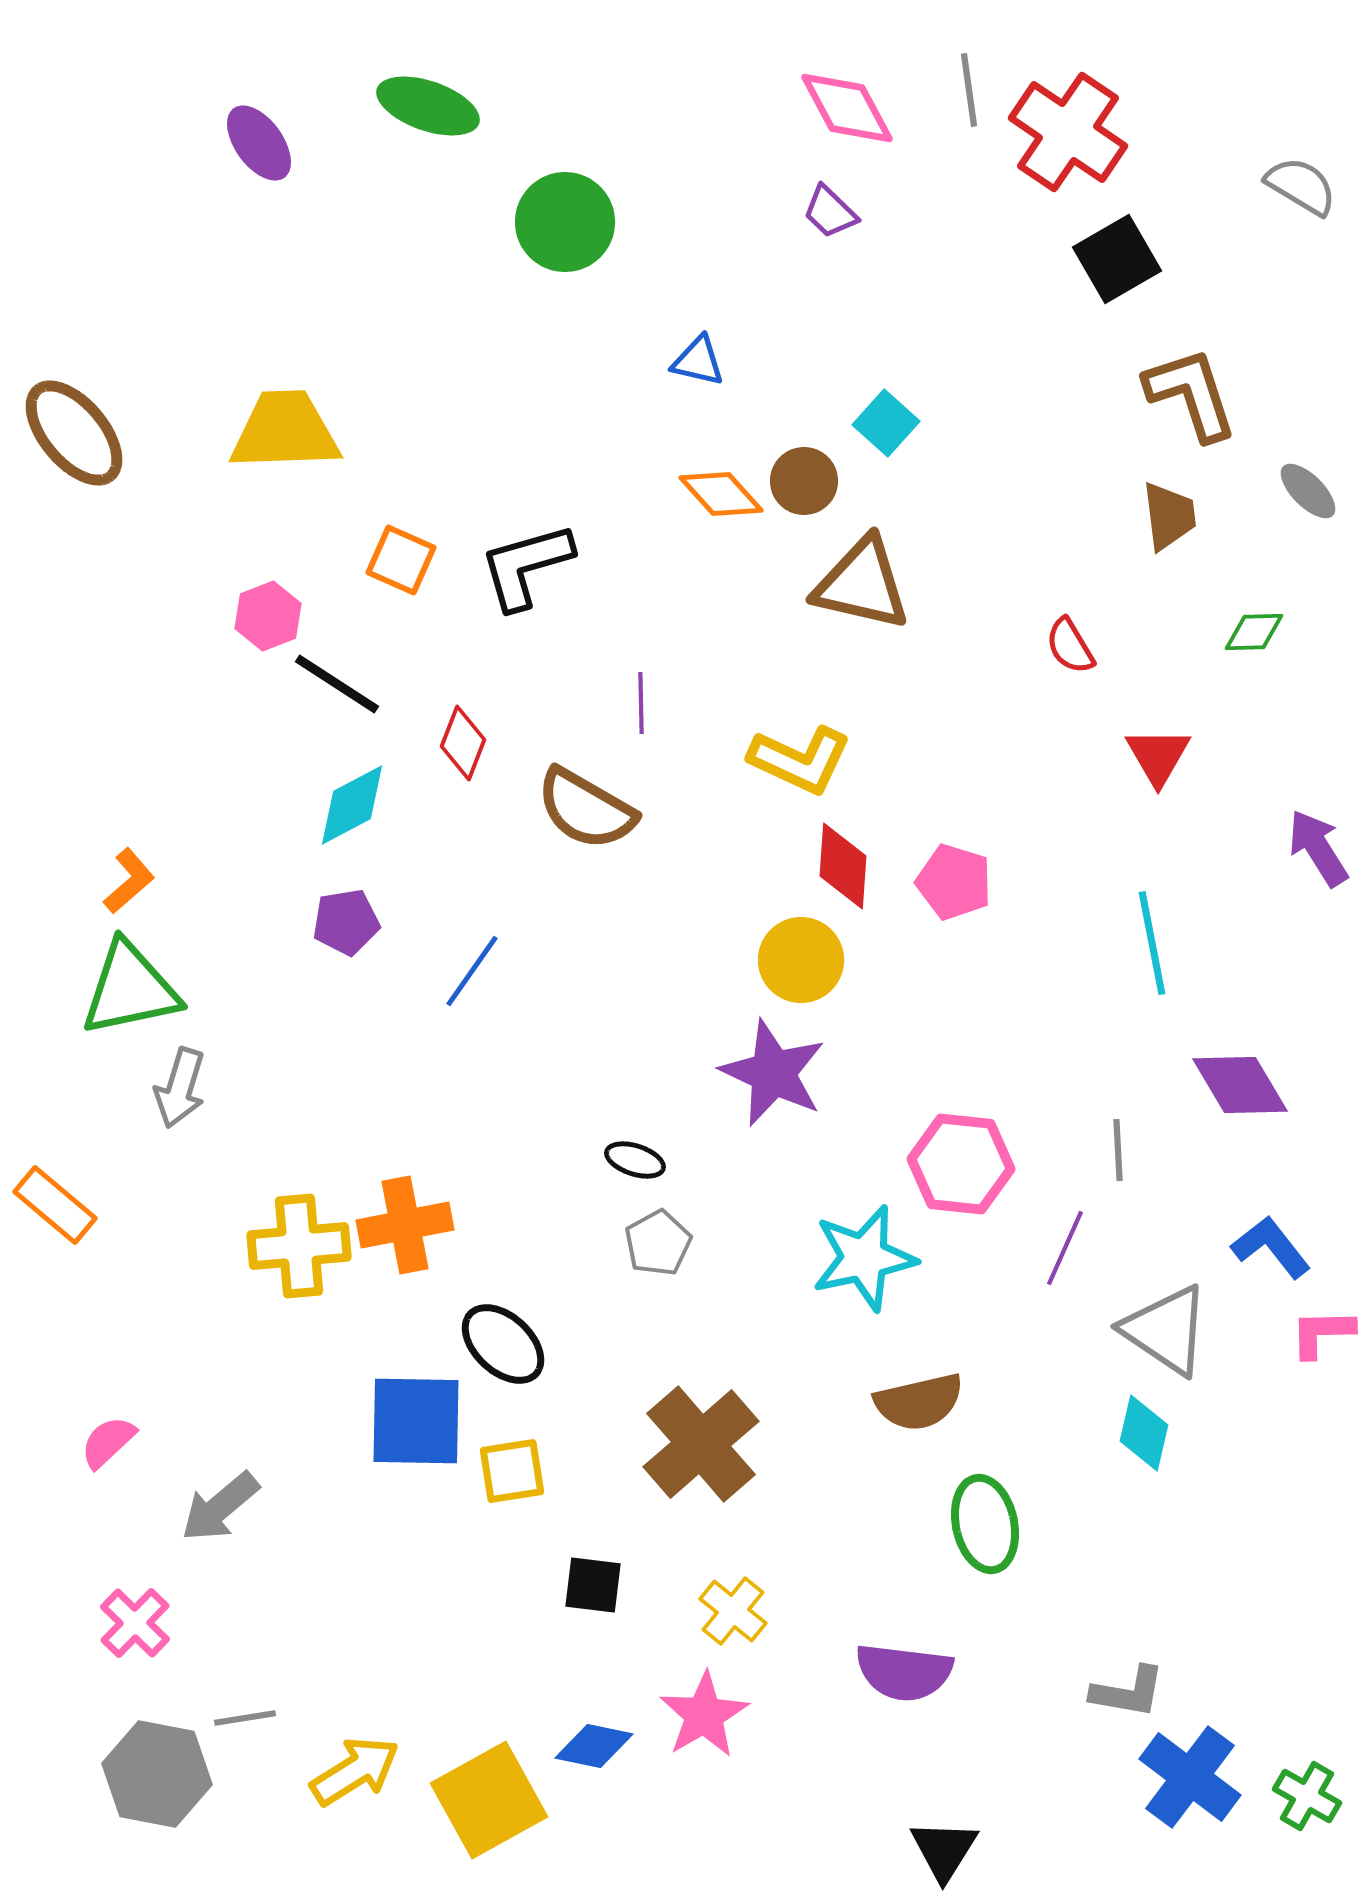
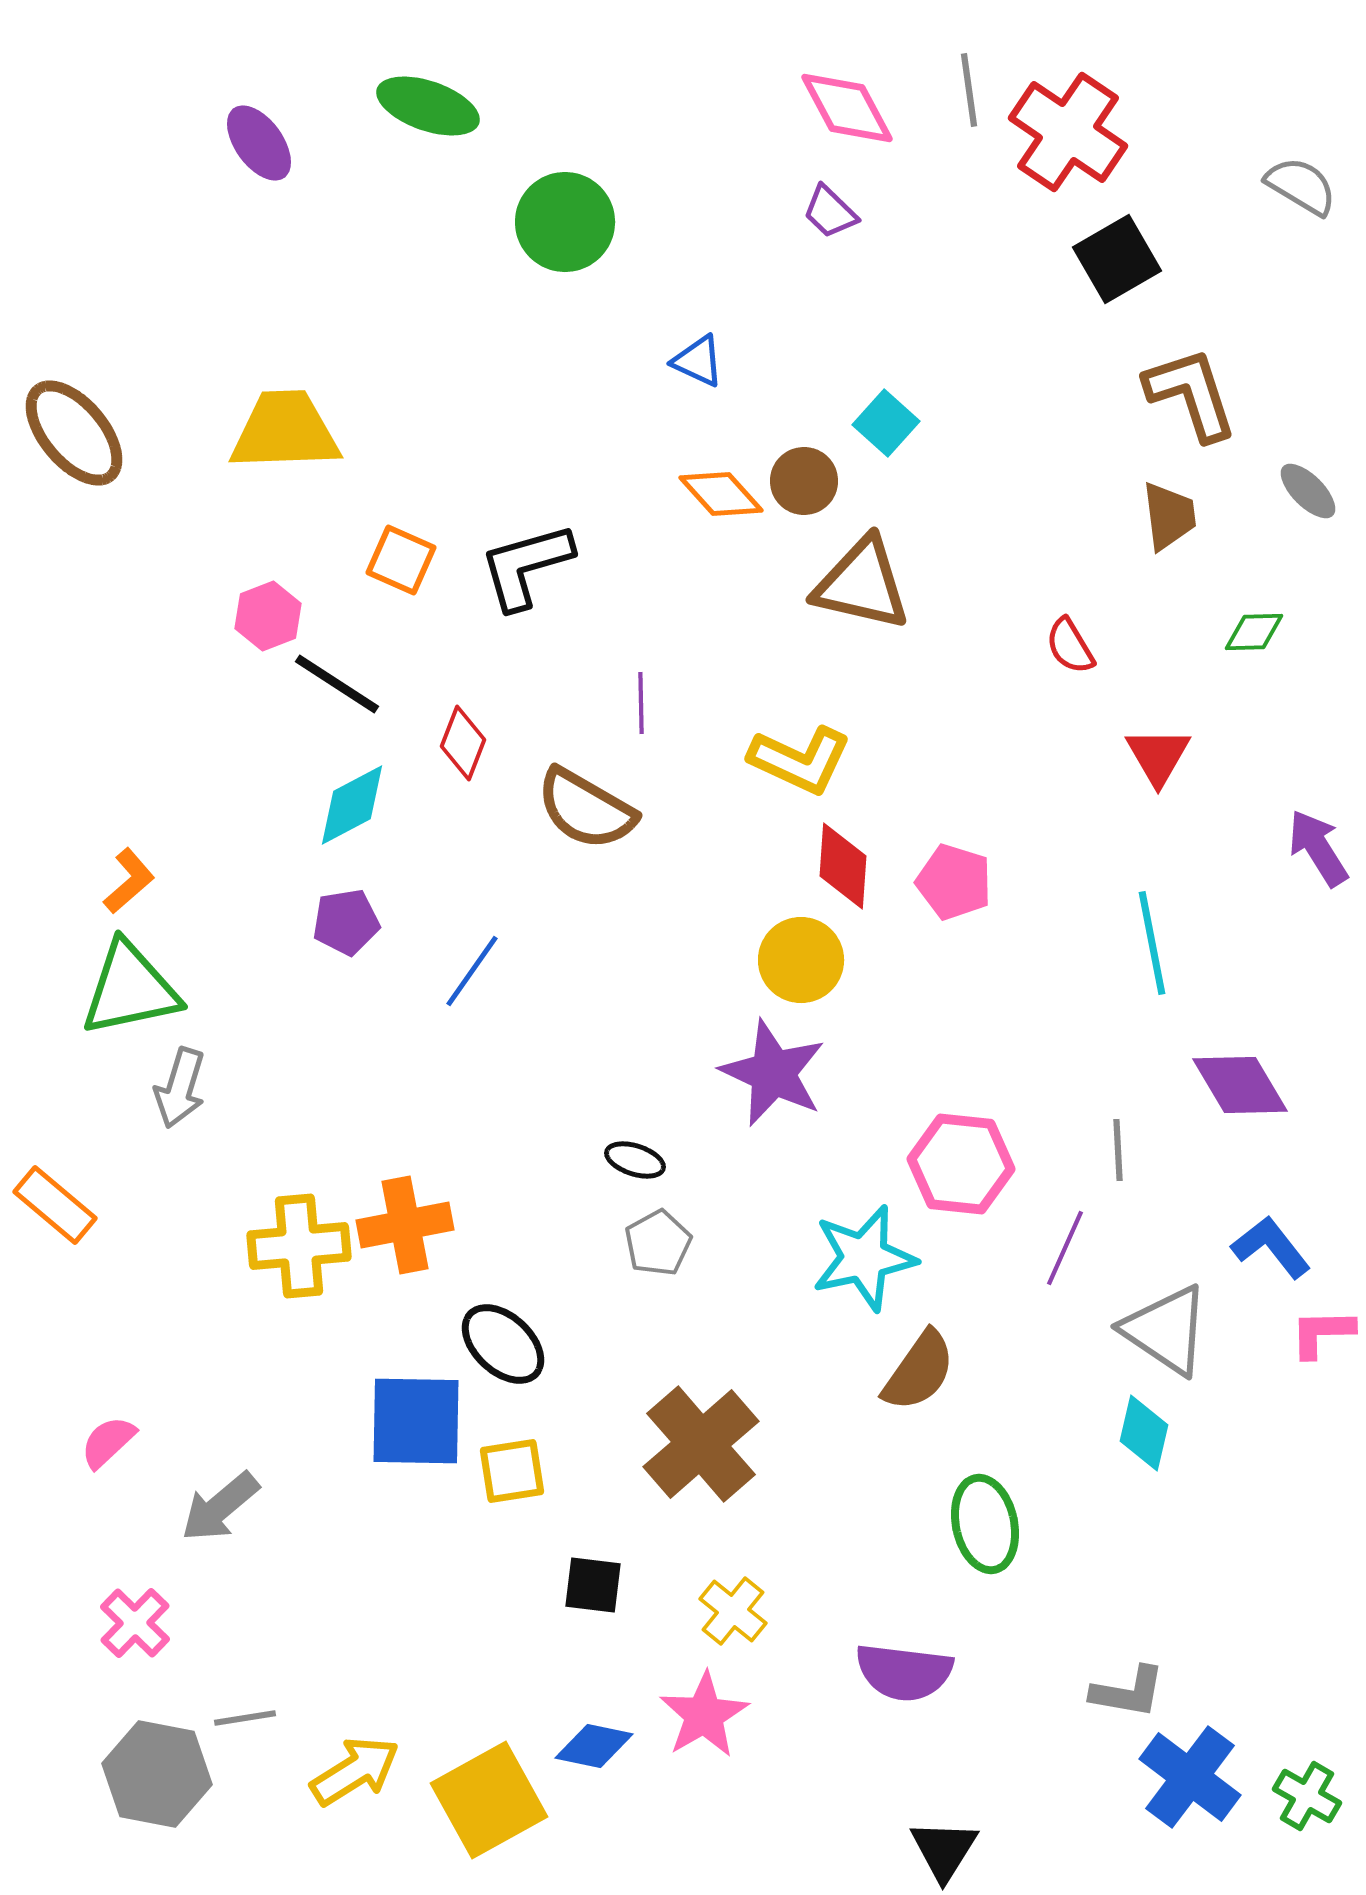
blue triangle at (698, 361): rotated 12 degrees clockwise
brown semicircle at (919, 1402): moved 31 px up; rotated 42 degrees counterclockwise
